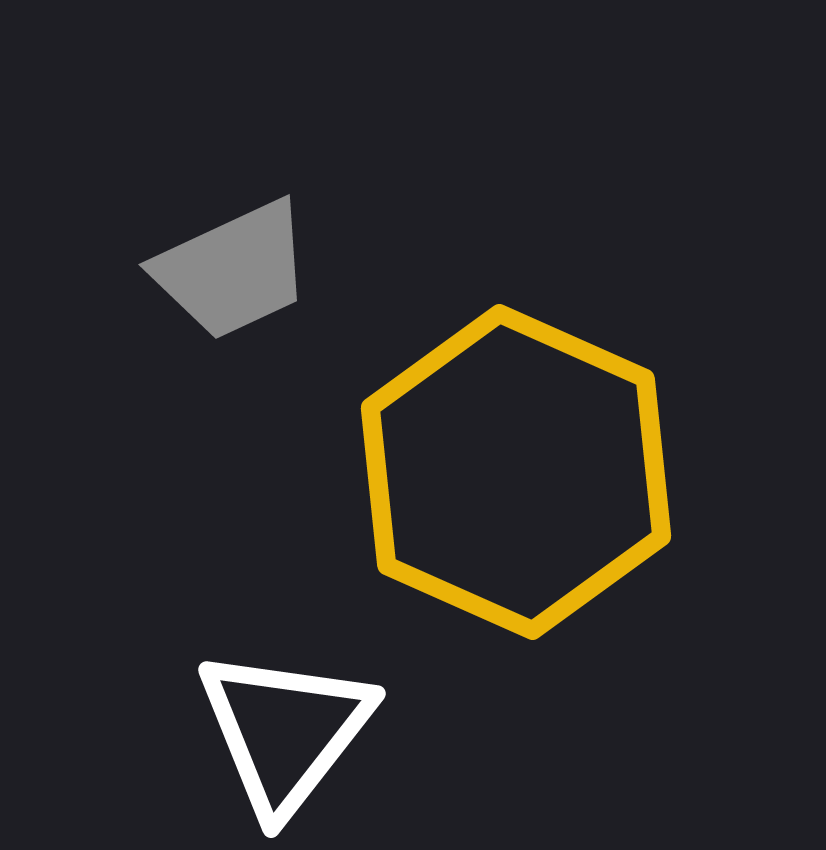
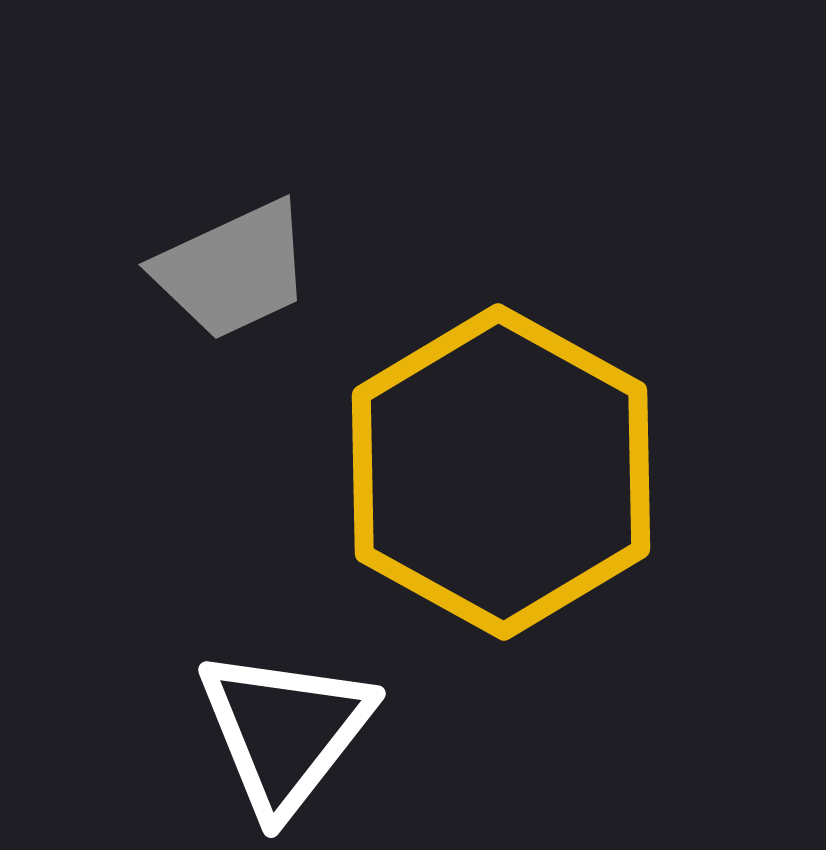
yellow hexagon: moved 15 px left; rotated 5 degrees clockwise
